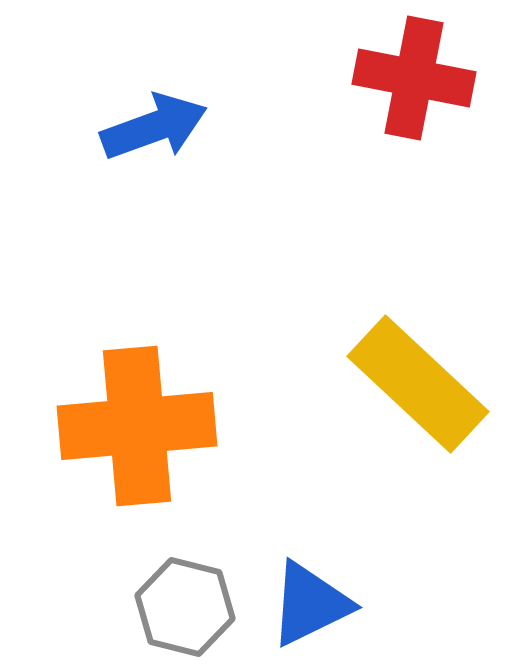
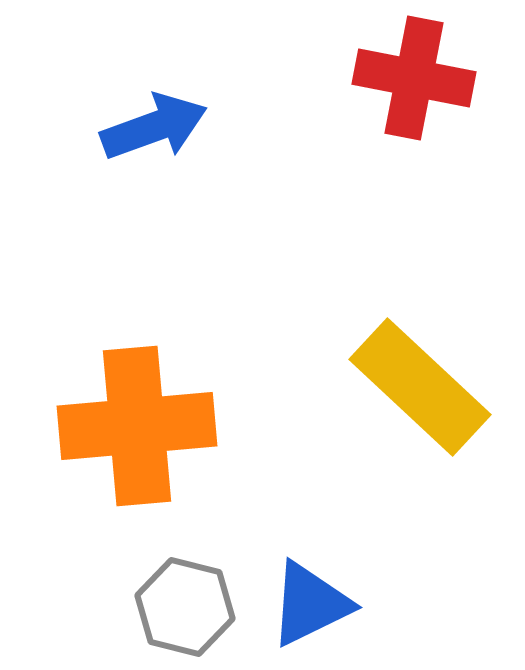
yellow rectangle: moved 2 px right, 3 px down
